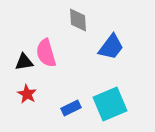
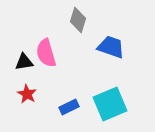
gray diamond: rotated 20 degrees clockwise
blue trapezoid: rotated 108 degrees counterclockwise
blue rectangle: moved 2 px left, 1 px up
